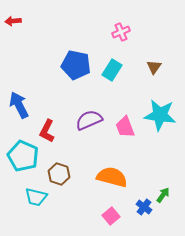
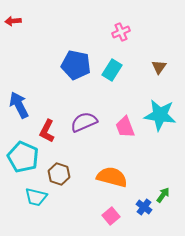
brown triangle: moved 5 px right
purple semicircle: moved 5 px left, 2 px down
cyan pentagon: moved 1 px down
